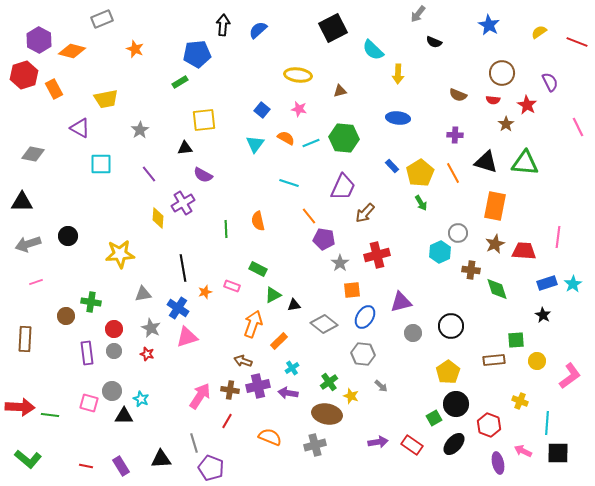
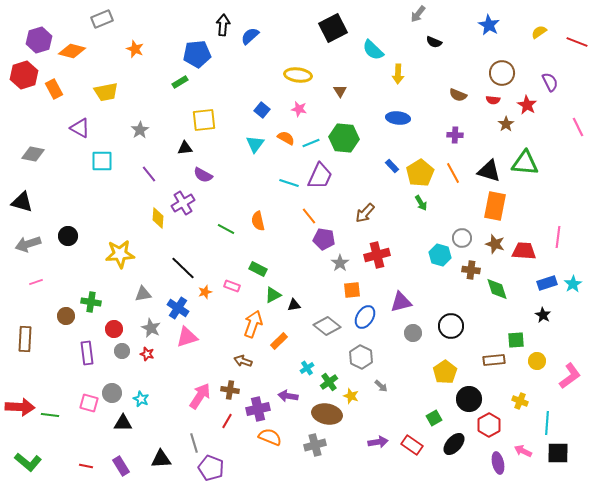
blue semicircle at (258, 30): moved 8 px left, 6 px down
purple hexagon at (39, 40): rotated 15 degrees clockwise
brown triangle at (340, 91): rotated 48 degrees counterclockwise
yellow trapezoid at (106, 99): moved 7 px up
black triangle at (486, 162): moved 3 px right, 9 px down
cyan square at (101, 164): moved 1 px right, 3 px up
purple trapezoid at (343, 187): moved 23 px left, 11 px up
black triangle at (22, 202): rotated 15 degrees clockwise
green line at (226, 229): rotated 60 degrees counterclockwise
gray circle at (458, 233): moved 4 px right, 5 px down
brown star at (495, 244): rotated 30 degrees counterclockwise
cyan hexagon at (440, 252): moved 3 px down; rotated 20 degrees counterclockwise
black line at (183, 268): rotated 36 degrees counterclockwise
gray diamond at (324, 324): moved 3 px right, 2 px down
gray circle at (114, 351): moved 8 px right
gray hexagon at (363, 354): moved 2 px left, 3 px down; rotated 20 degrees clockwise
cyan cross at (292, 368): moved 15 px right
yellow pentagon at (448, 372): moved 3 px left
purple cross at (258, 386): moved 23 px down
gray circle at (112, 391): moved 2 px down
purple arrow at (288, 393): moved 3 px down
black circle at (456, 404): moved 13 px right, 5 px up
black triangle at (124, 416): moved 1 px left, 7 px down
red hexagon at (489, 425): rotated 10 degrees clockwise
green L-shape at (28, 459): moved 3 px down
